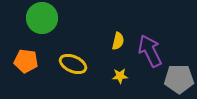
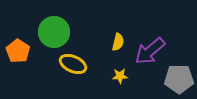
green circle: moved 12 px right, 14 px down
yellow semicircle: moved 1 px down
purple arrow: rotated 104 degrees counterclockwise
orange pentagon: moved 8 px left, 10 px up; rotated 25 degrees clockwise
